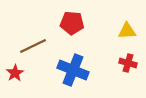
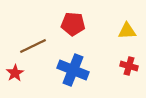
red pentagon: moved 1 px right, 1 px down
red cross: moved 1 px right, 3 px down
